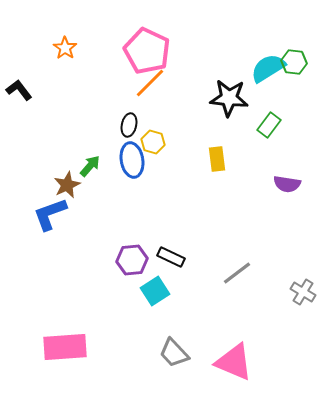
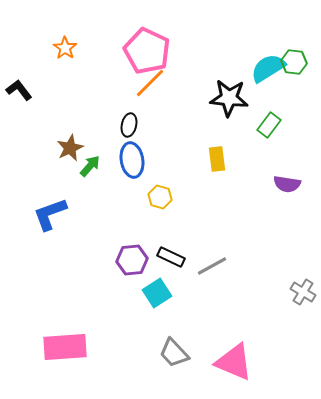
yellow hexagon: moved 7 px right, 55 px down
brown star: moved 3 px right, 37 px up
gray line: moved 25 px left, 7 px up; rotated 8 degrees clockwise
cyan square: moved 2 px right, 2 px down
